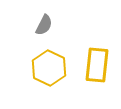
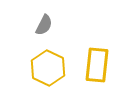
yellow hexagon: moved 1 px left
